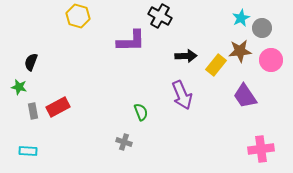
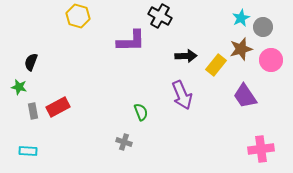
gray circle: moved 1 px right, 1 px up
brown star: moved 1 px right, 2 px up; rotated 10 degrees counterclockwise
